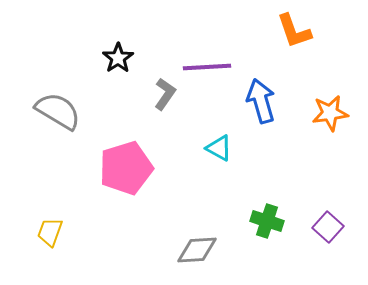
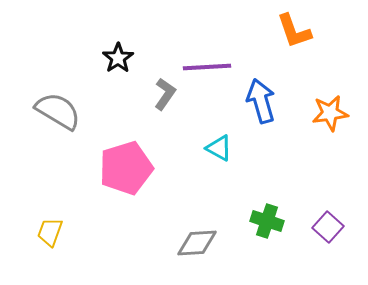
gray diamond: moved 7 px up
